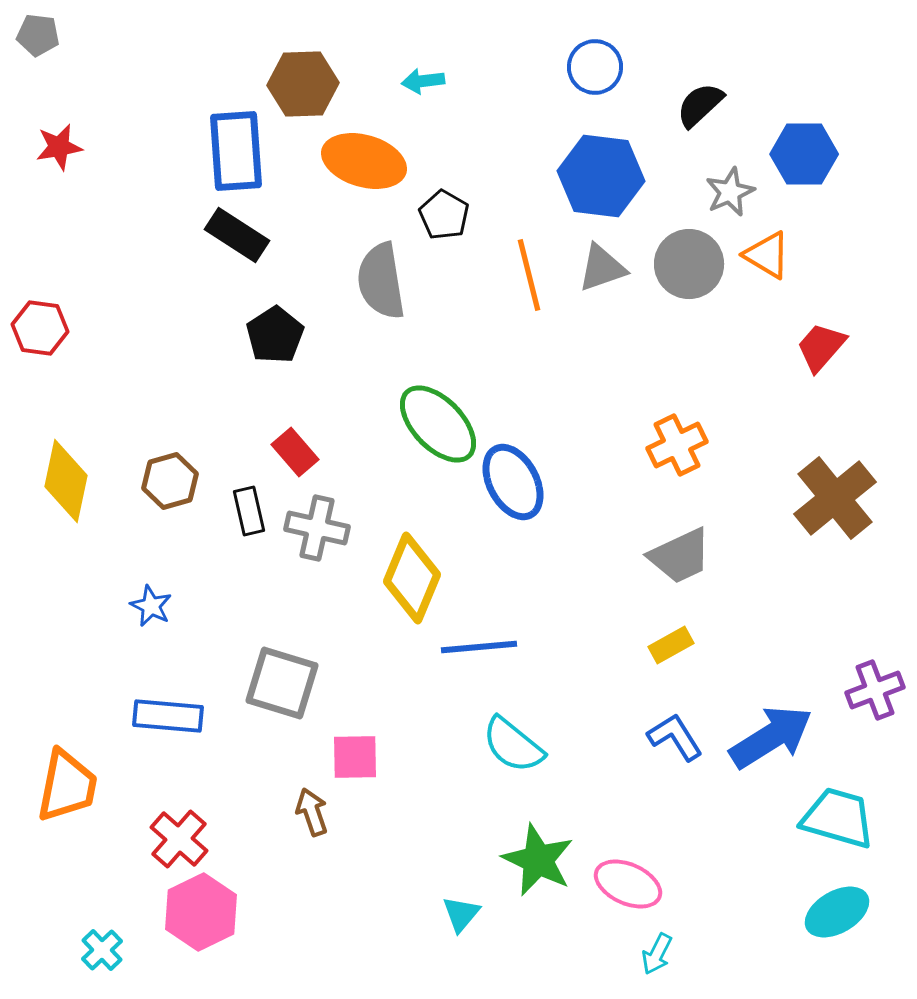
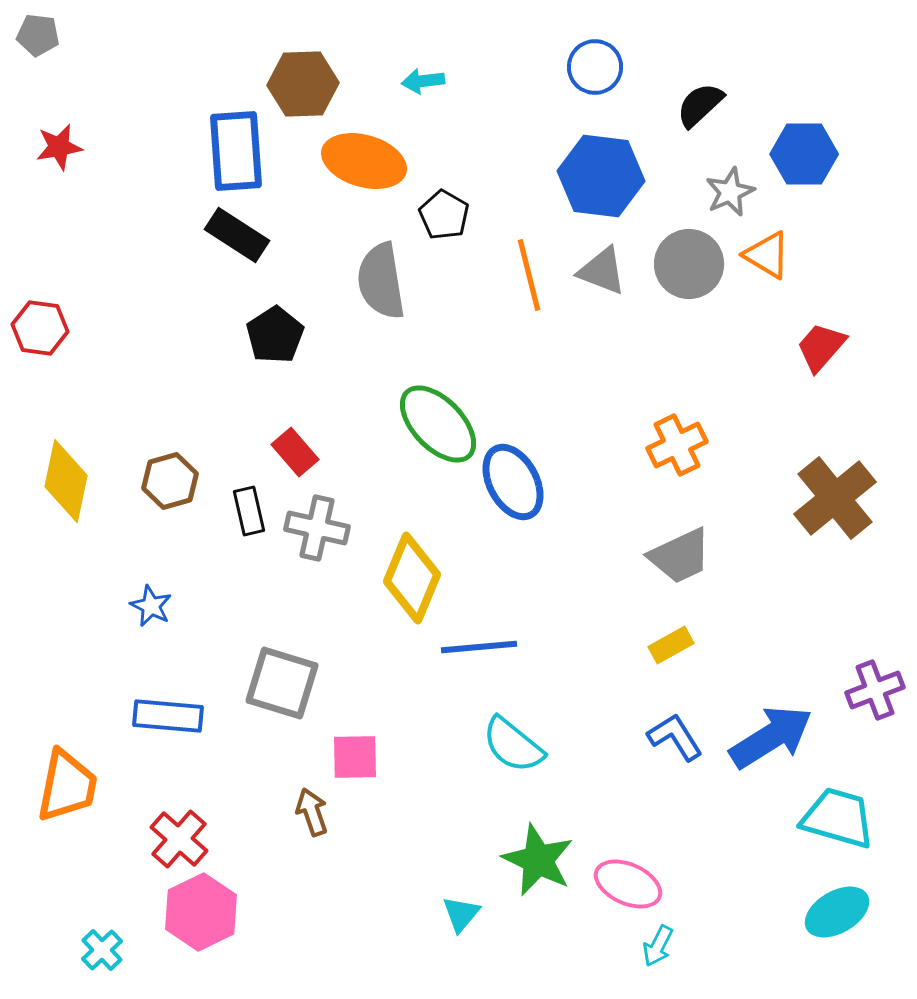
gray triangle at (602, 268): moved 3 px down; rotated 40 degrees clockwise
cyan arrow at (657, 954): moved 1 px right, 8 px up
